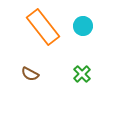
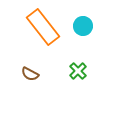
green cross: moved 4 px left, 3 px up
